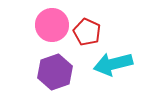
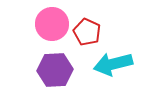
pink circle: moved 1 px up
purple hexagon: moved 2 px up; rotated 16 degrees clockwise
